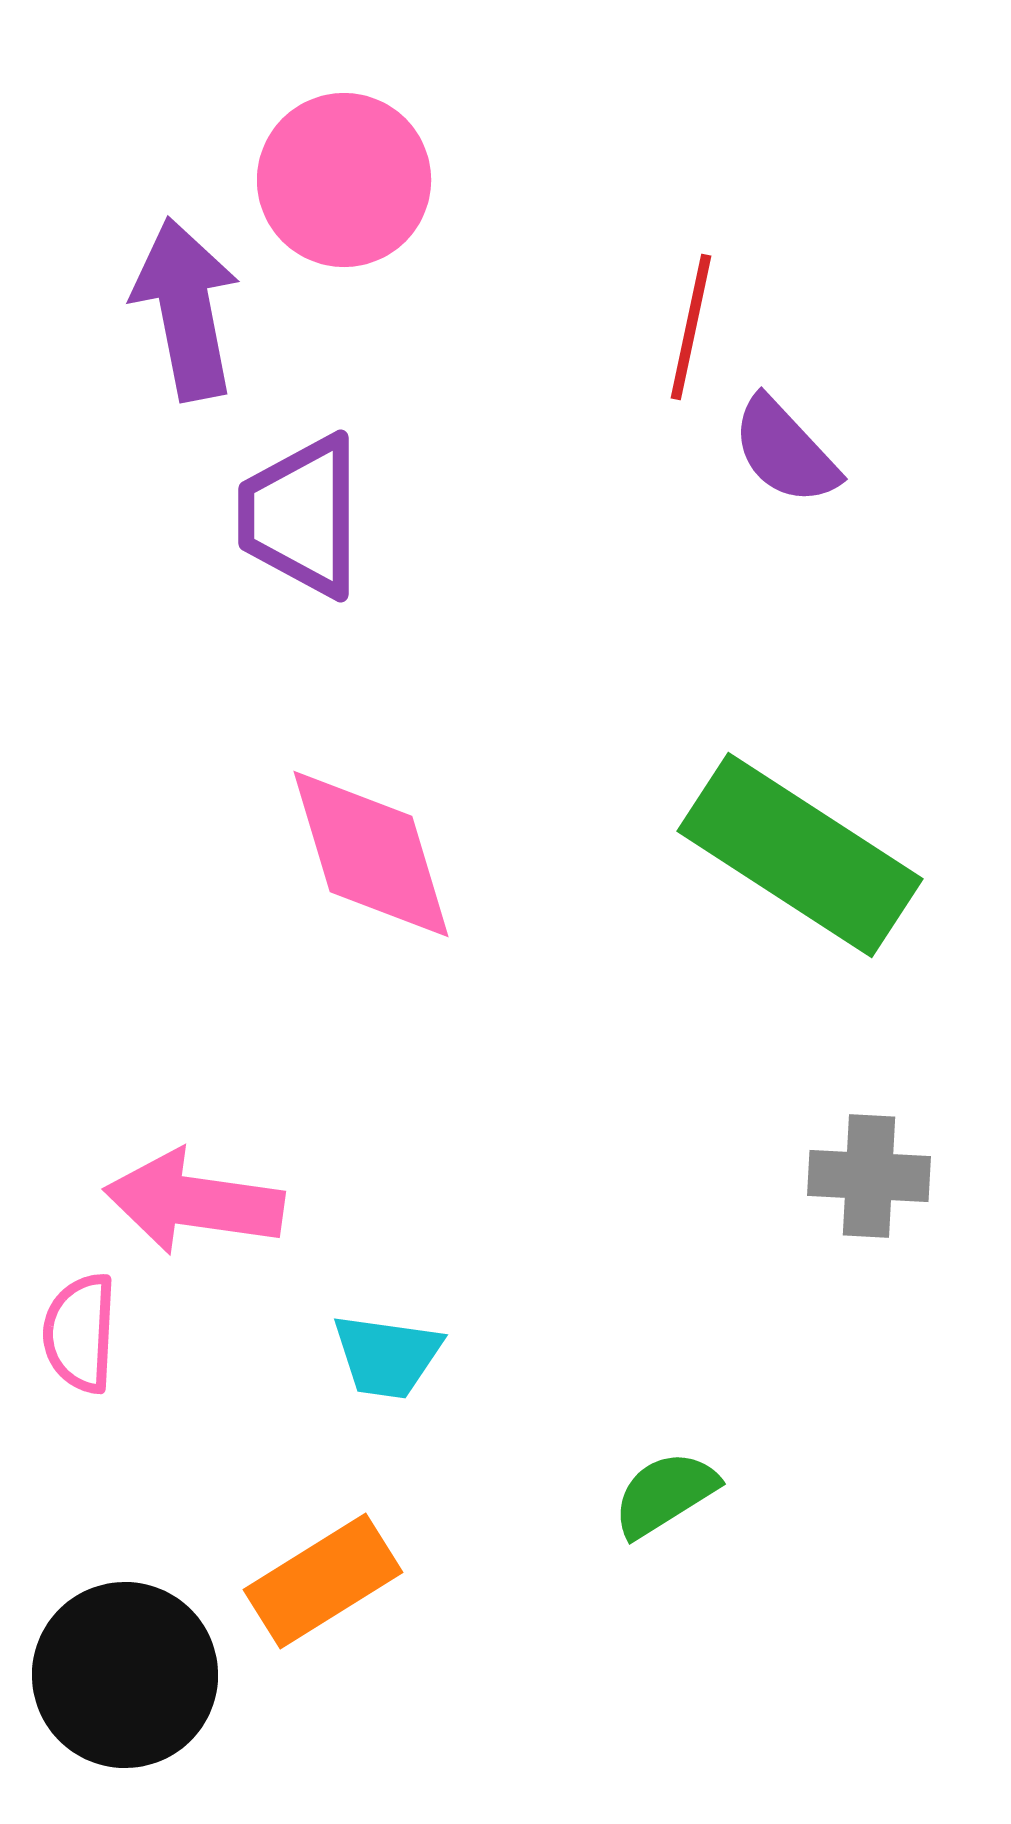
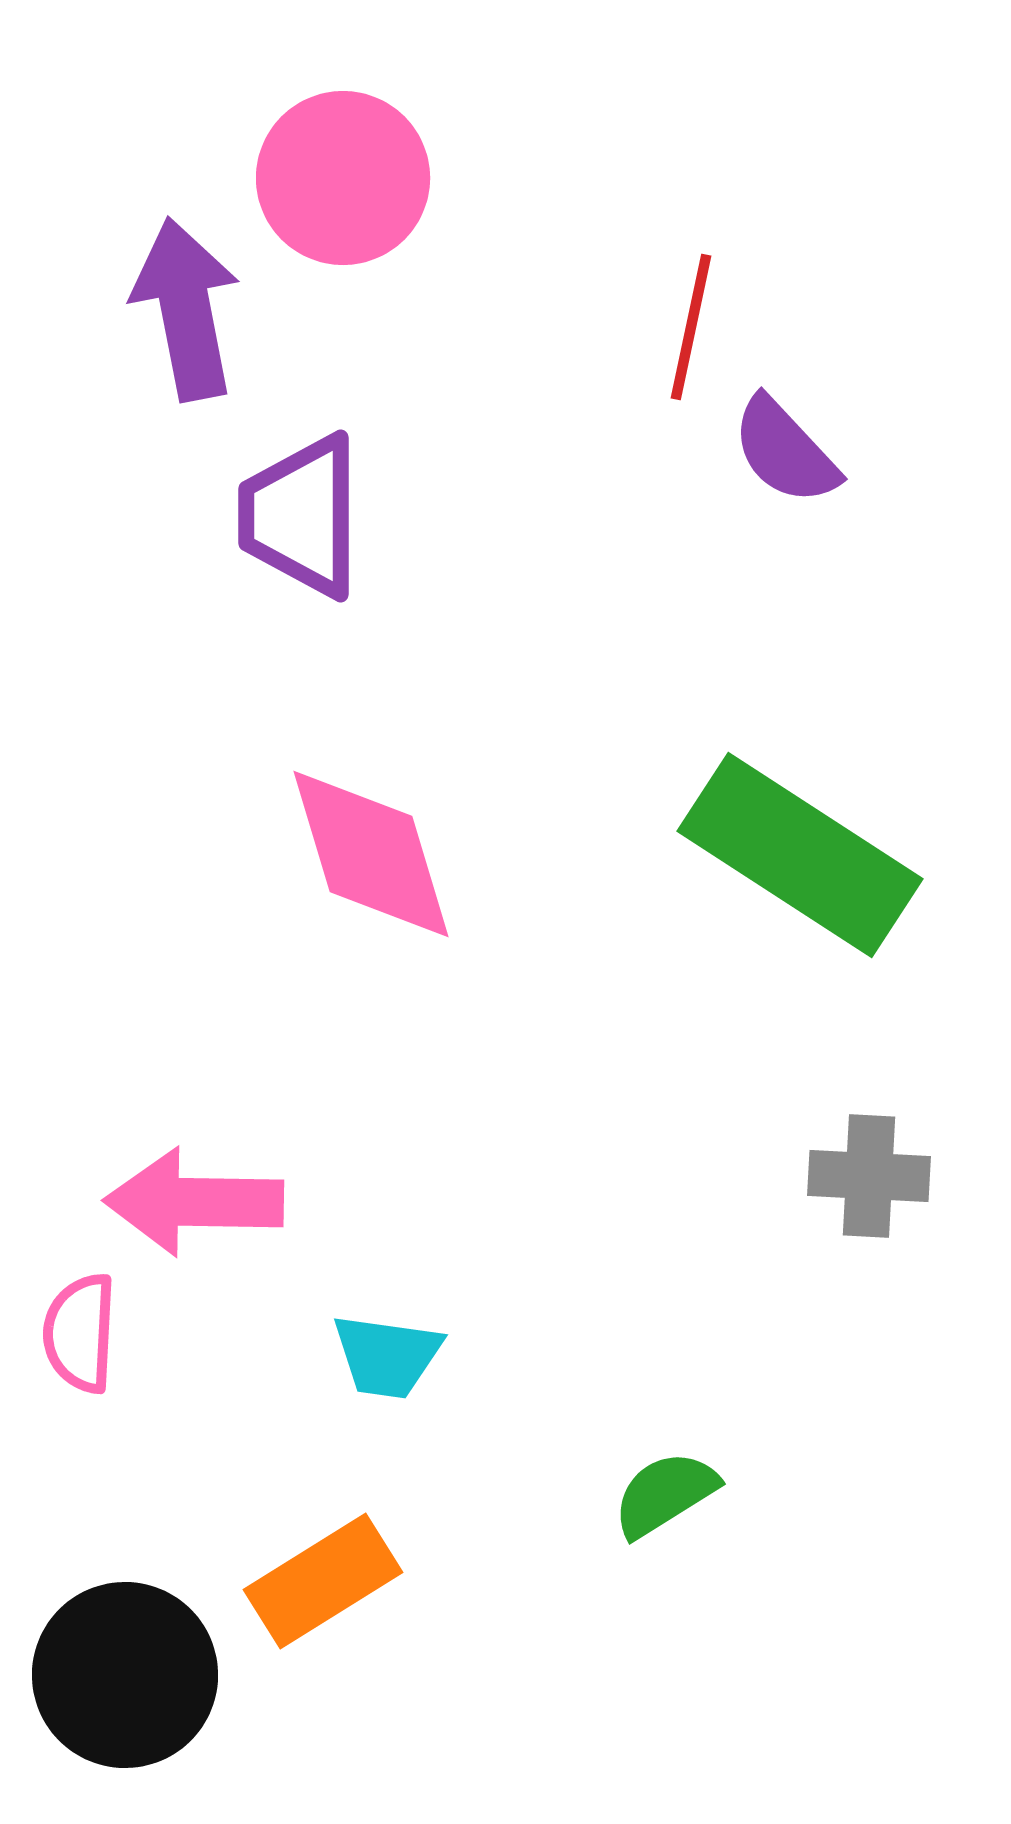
pink circle: moved 1 px left, 2 px up
pink arrow: rotated 7 degrees counterclockwise
